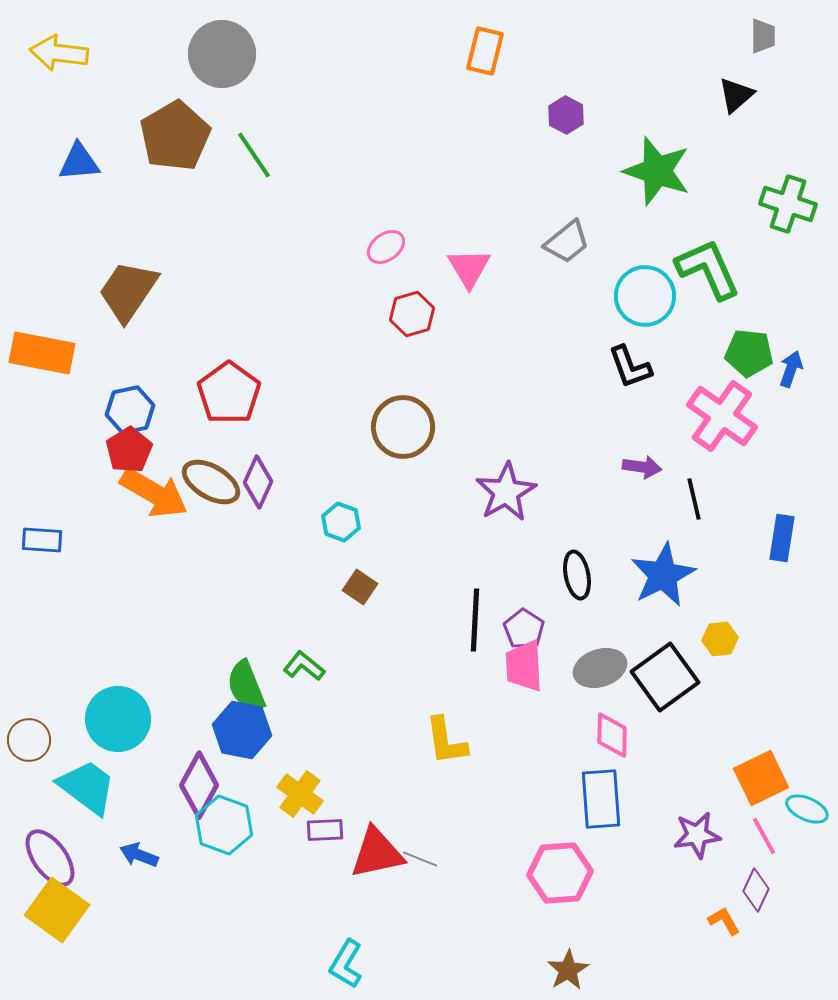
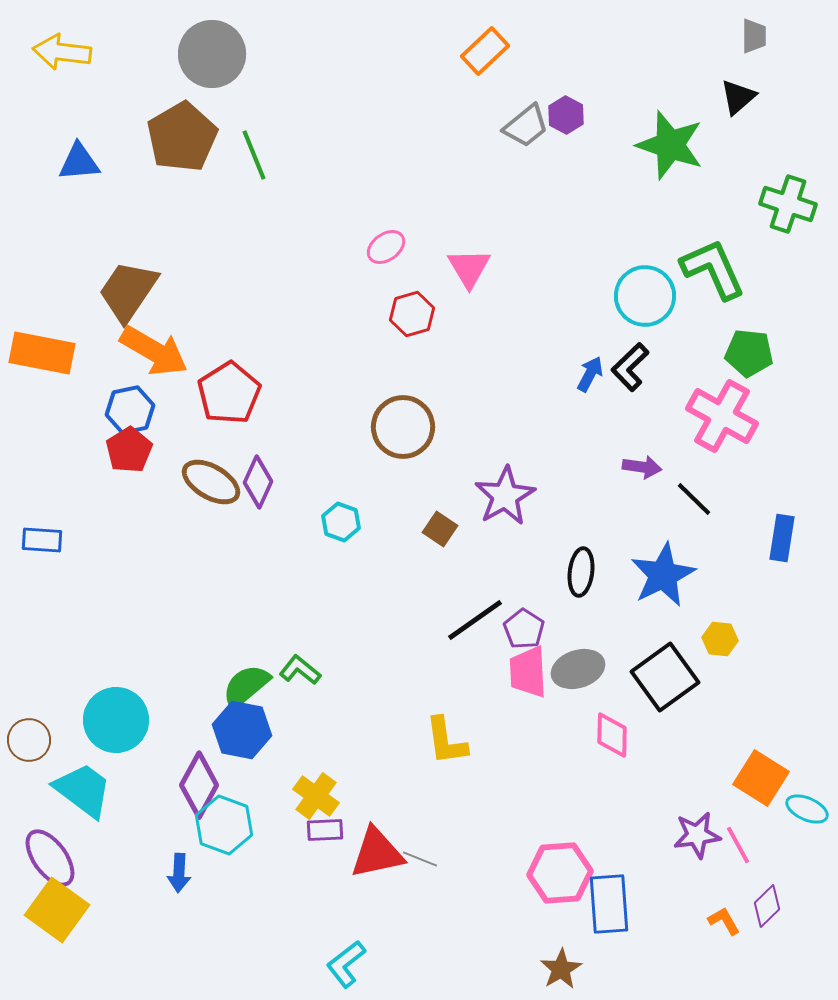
gray trapezoid at (763, 36): moved 9 px left
orange rectangle at (485, 51): rotated 33 degrees clockwise
yellow arrow at (59, 53): moved 3 px right, 1 px up
gray circle at (222, 54): moved 10 px left
black triangle at (736, 95): moved 2 px right, 2 px down
brown pentagon at (175, 136): moved 7 px right, 1 px down
green line at (254, 155): rotated 12 degrees clockwise
green star at (657, 171): moved 13 px right, 26 px up
gray trapezoid at (567, 242): moved 41 px left, 116 px up
green L-shape at (708, 269): moved 5 px right
black L-shape at (630, 367): rotated 66 degrees clockwise
blue arrow at (791, 369): moved 201 px left, 5 px down; rotated 9 degrees clockwise
red pentagon at (229, 393): rotated 4 degrees clockwise
pink cross at (722, 416): rotated 6 degrees counterclockwise
purple star at (506, 492): moved 1 px left, 4 px down
orange arrow at (154, 493): moved 142 px up
black line at (694, 499): rotated 33 degrees counterclockwise
black ellipse at (577, 575): moved 4 px right, 3 px up; rotated 18 degrees clockwise
brown square at (360, 587): moved 80 px right, 58 px up
black line at (475, 620): rotated 52 degrees clockwise
yellow hexagon at (720, 639): rotated 12 degrees clockwise
green L-shape at (304, 666): moved 4 px left, 4 px down
pink trapezoid at (524, 666): moved 4 px right, 6 px down
gray ellipse at (600, 668): moved 22 px left, 1 px down
green semicircle at (246, 686): rotated 72 degrees clockwise
cyan circle at (118, 719): moved 2 px left, 1 px down
orange square at (761, 778): rotated 32 degrees counterclockwise
cyan trapezoid at (87, 787): moved 4 px left, 3 px down
yellow cross at (300, 794): moved 16 px right, 2 px down
blue rectangle at (601, 799): moved 8 px right, 105 px down
pink line at (764, 836): moved 26 px left, 9 px down
blue arrow at (139, 855): moved 40 px right, 18 px down; rotated 108 degrees counterclockwise
purple diamond at (756, 890): moved 11 px right, 16 px down; rotated 21 degrees clockwise
cyan L-shape at (346, 964): rotated 21 degrees clockwise
brown star at (568, 970): moved 7 px left, 1 px up
